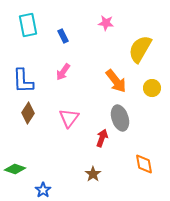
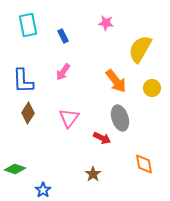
red arrow: rotated 96 degrees clockwise
